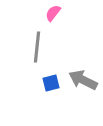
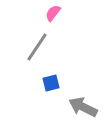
gray line: rotated 28 degrees clockwise
gray arrow: moved 27 px down
